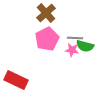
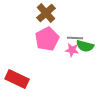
red rectangle: moved 1 px right, 1 px up
